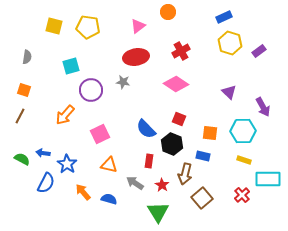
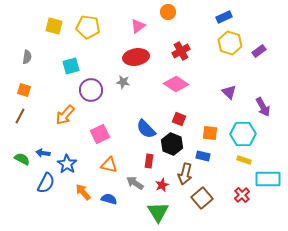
cyan hexagon at (243, 131): moved 3 px down
red star at (162, 185): rotated 16 degrees clockwise
